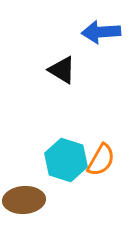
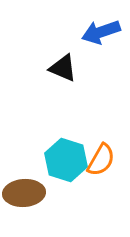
blue arrow: rotated 15 degrees counterclockwise
black triangle: moved 1 px right, 2 px up; rotated 8 degrees counterclockwise
brown ellipse: moved 7 px up
